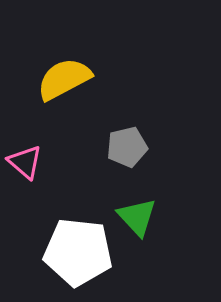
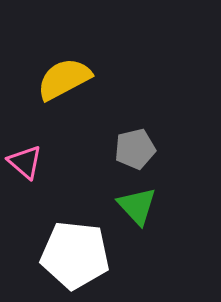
gray pentagon: moved 8 px right, 2 px down
green triangle: moved 11 px up
white pentagon: moved 3 px left, 3 px down
